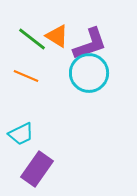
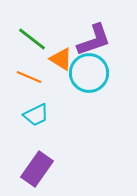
orange triangle: moved 4 px right, 23 px down
purple L-shape: moved 4 px right, 4 px up
orange line: moved 3 px right, 1 px down
cyan trapezoid: moved 15 px right, 19 px up
